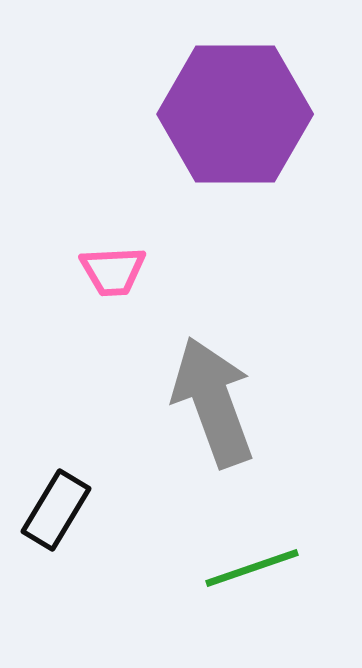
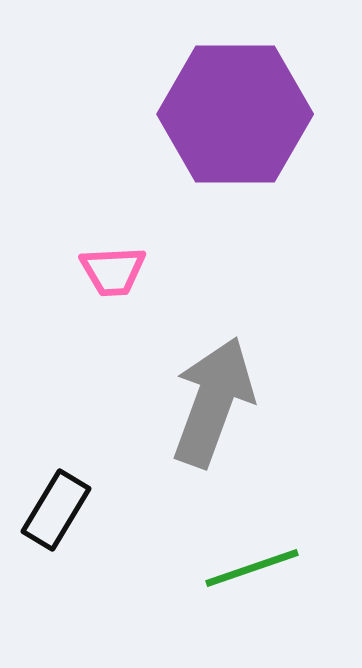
gray arrow: rotated 40 degrees clockwise
